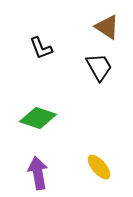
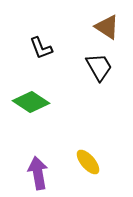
green diamond: moved 7 px left, 16 px up; rotated 15 degrees clockwise
yellow ellipse: moved 11 px left, 5 px up
